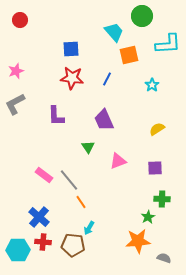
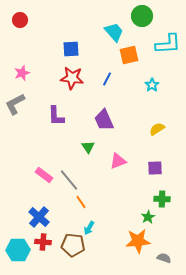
pink star: moved 6 px right, 2 px down
